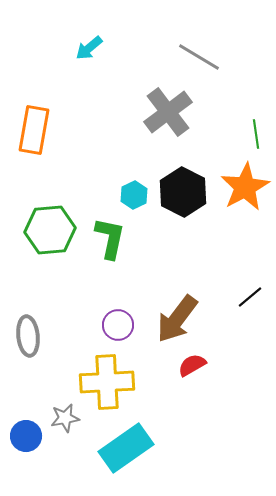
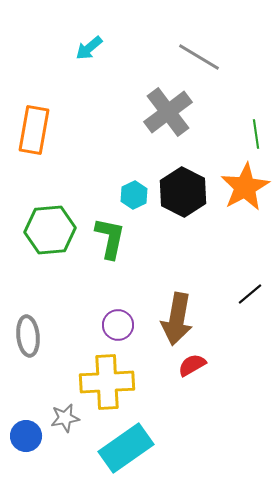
black line: moved 3 px up
brown arrow: rotated 27 degrees counterclockwise
